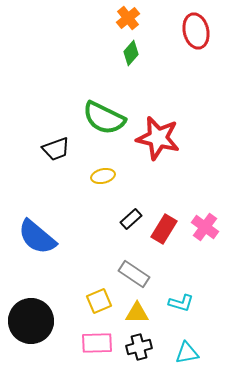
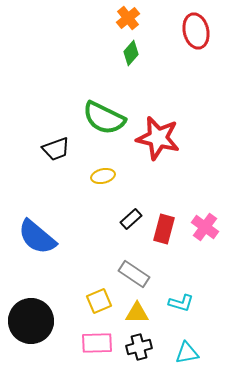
red rectangle: rotated 16 degrees counterclockwise
